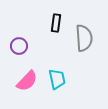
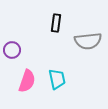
gray semicircle: moved 4 px right, 3 px down; rotated 88 degrees clockwise
purple circle: moved 7 px left, 4 px down
pink semicircle: rotated 25 degrees counterclockwise
